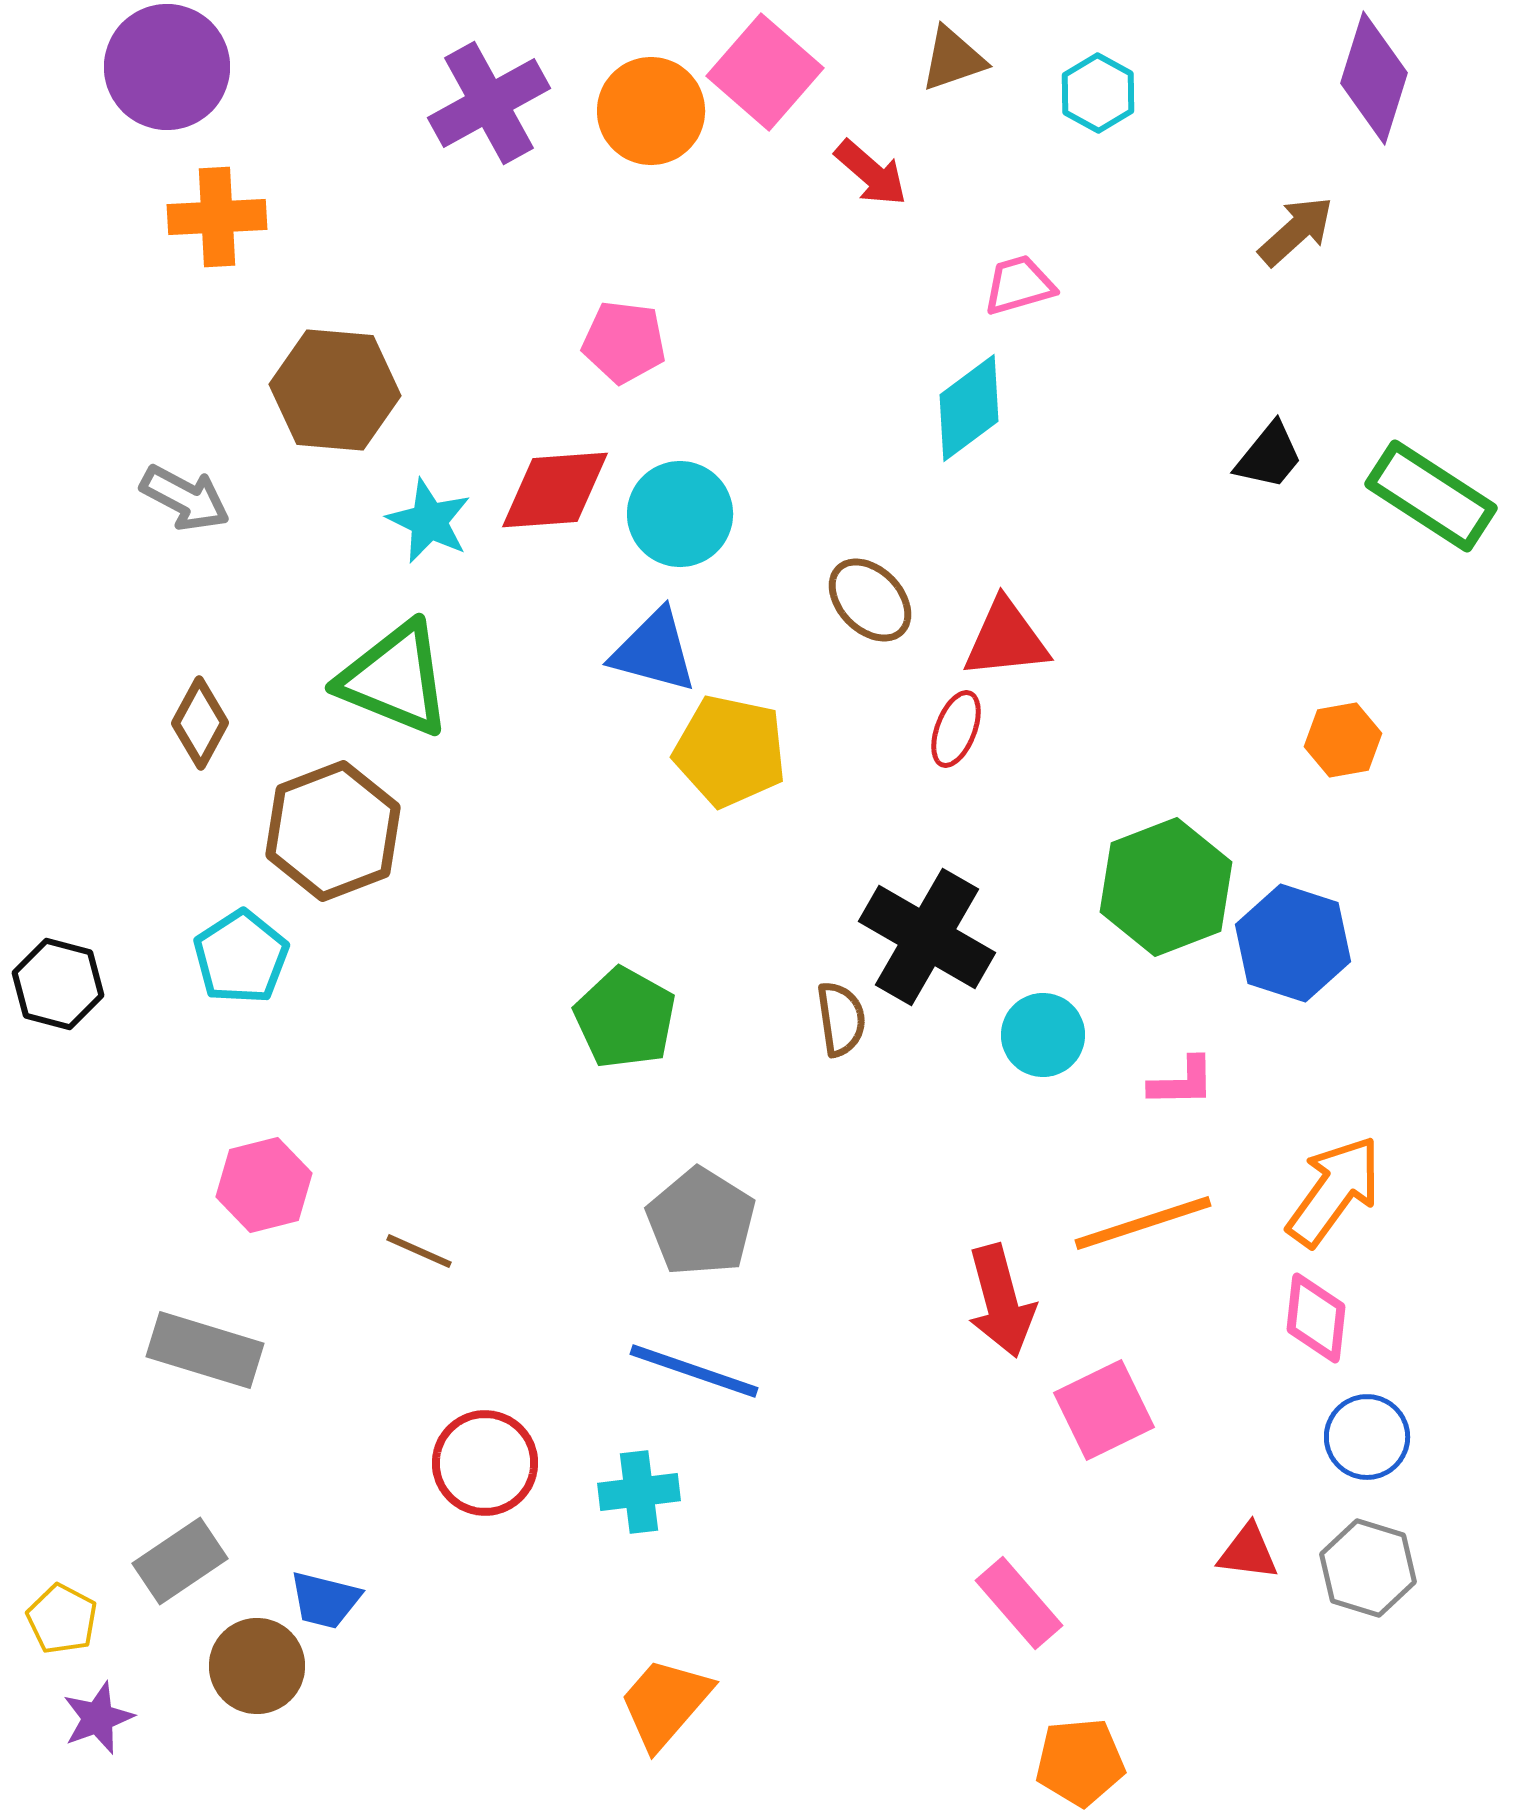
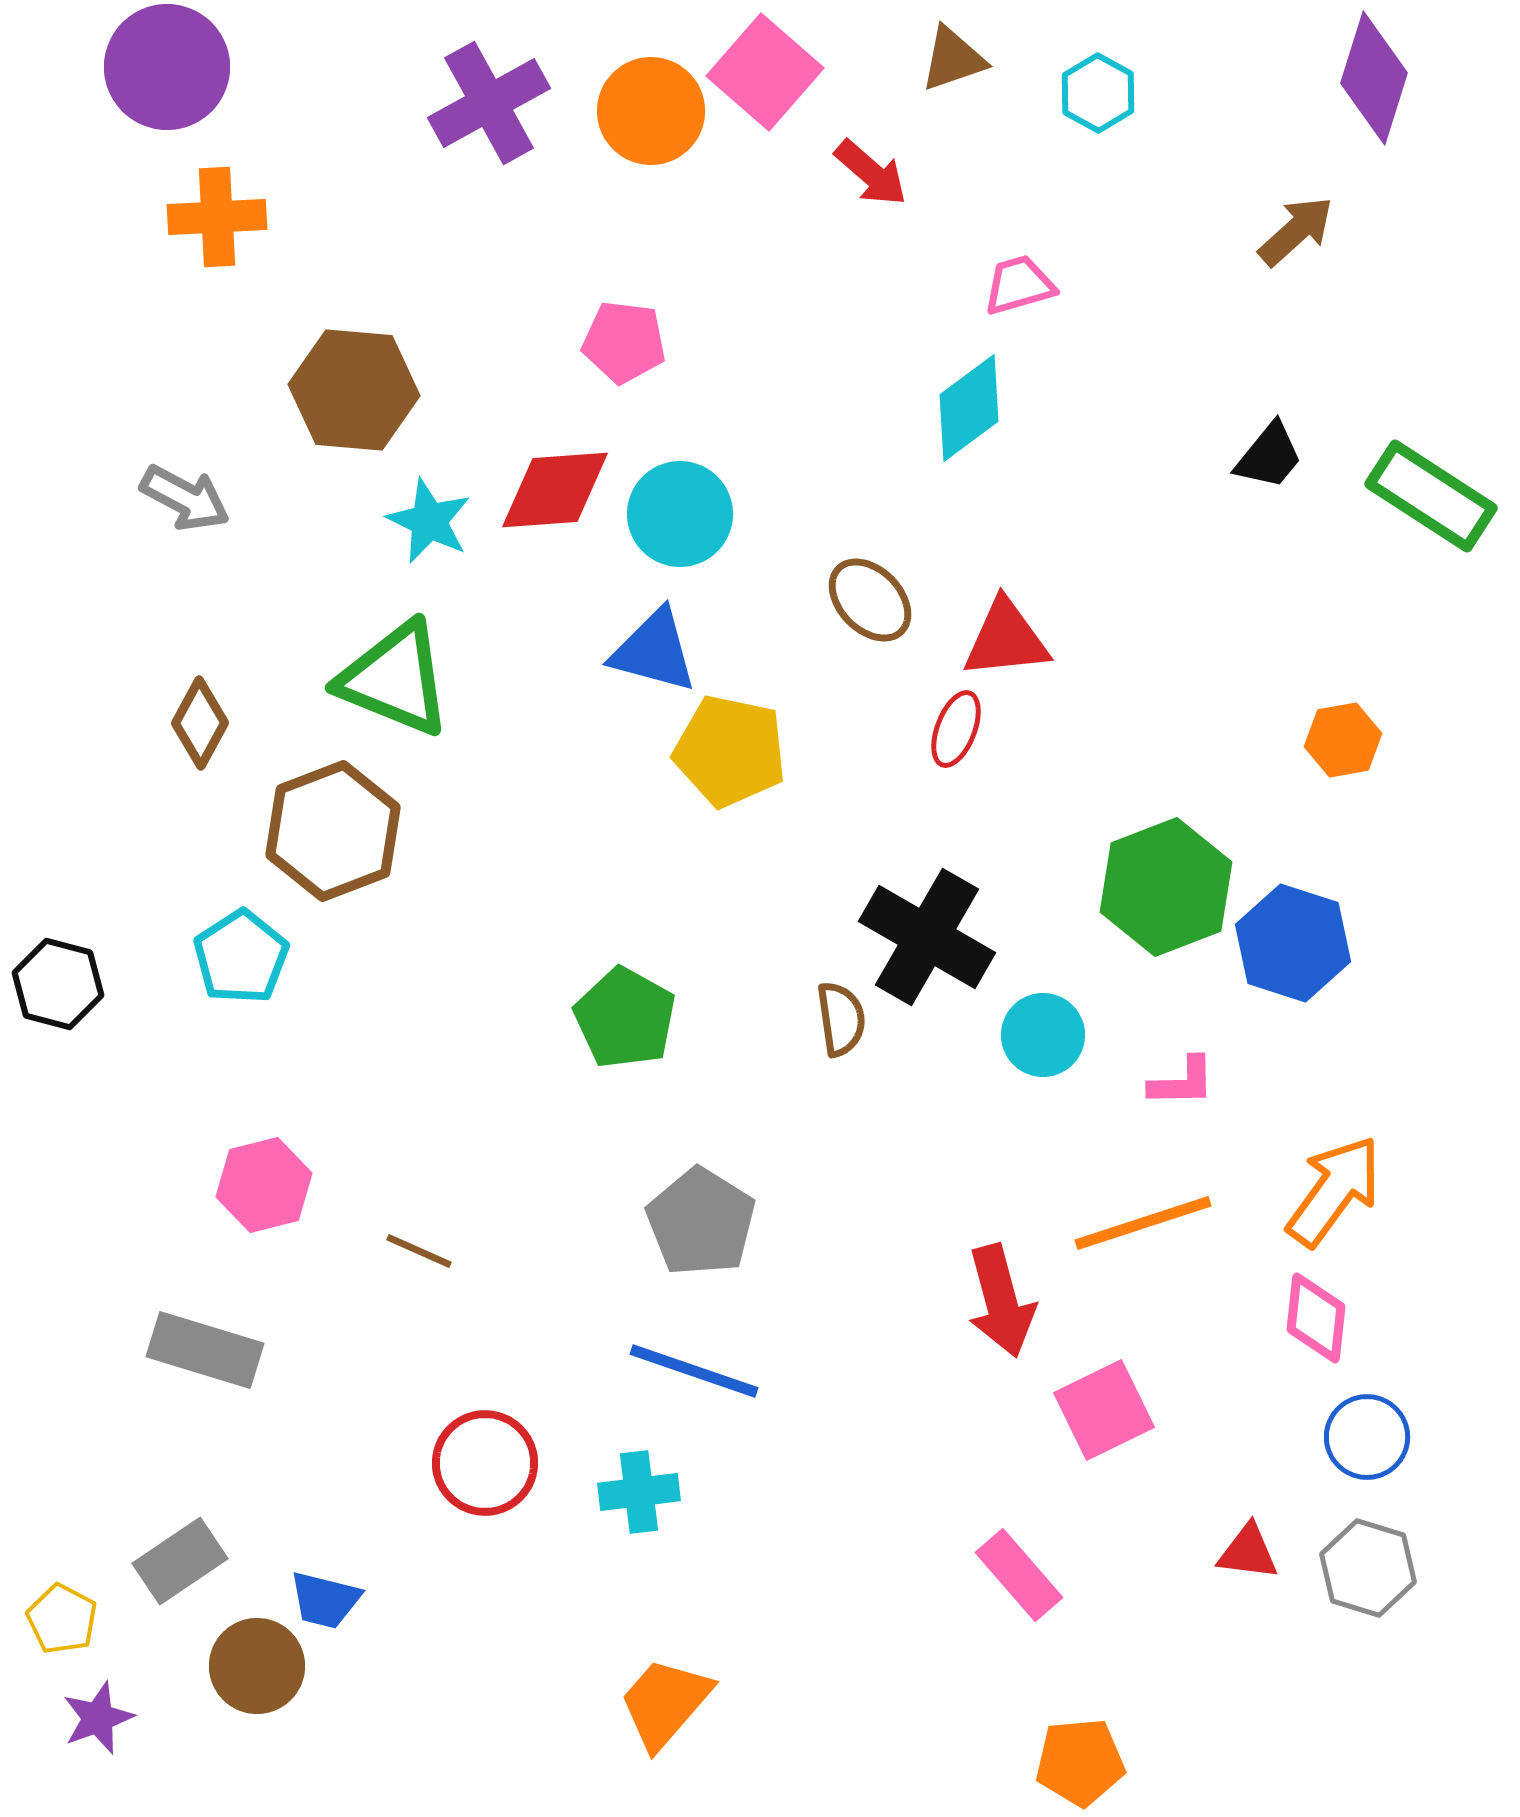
brown hexagon at (335, 390): moved 19 px right
pink rectangle at (1019, 1603): moved 28 px up
